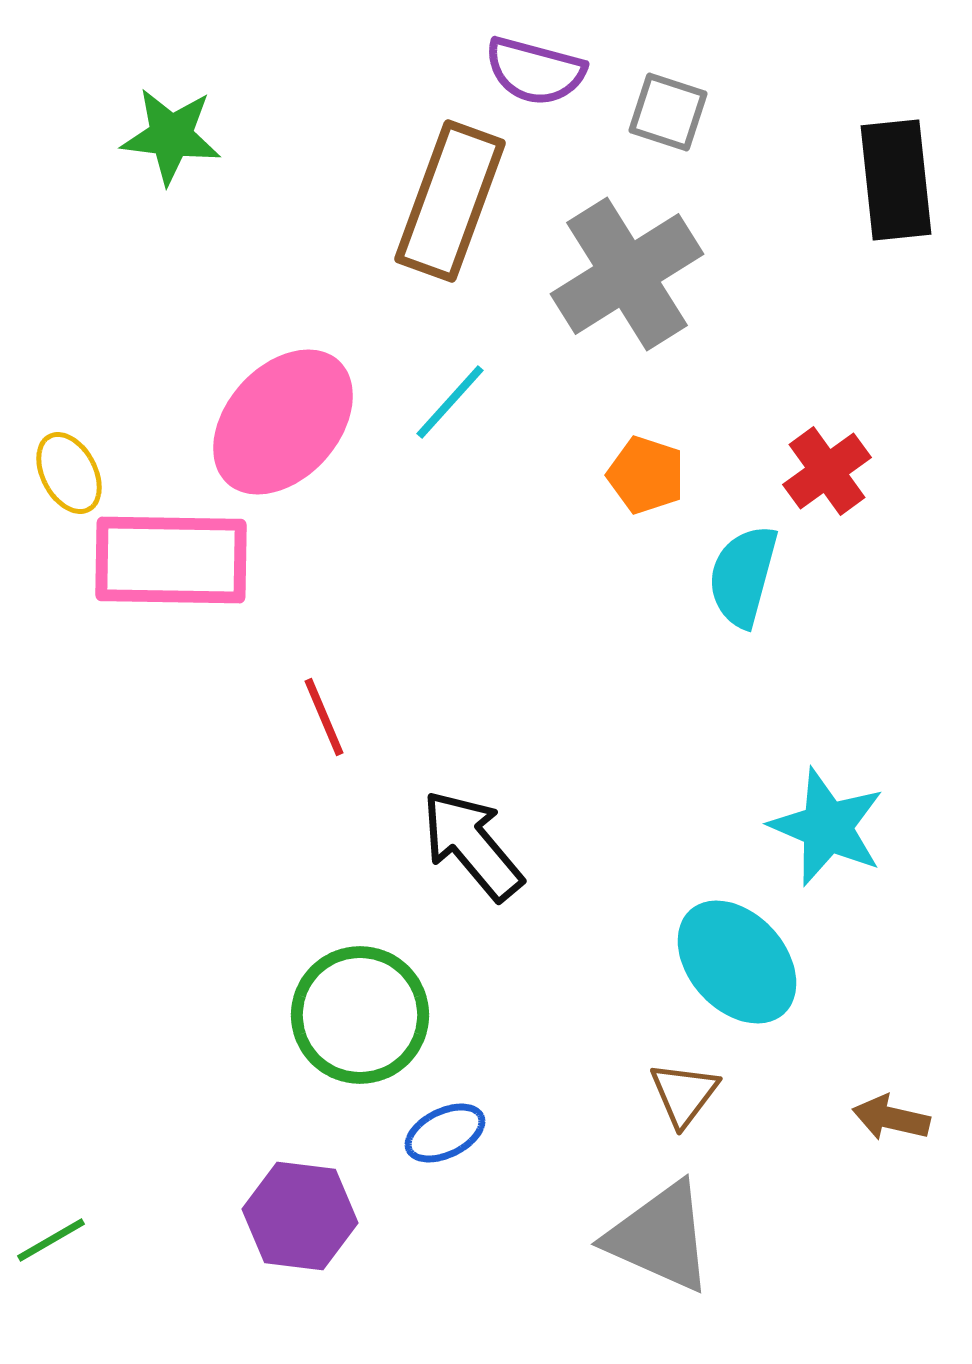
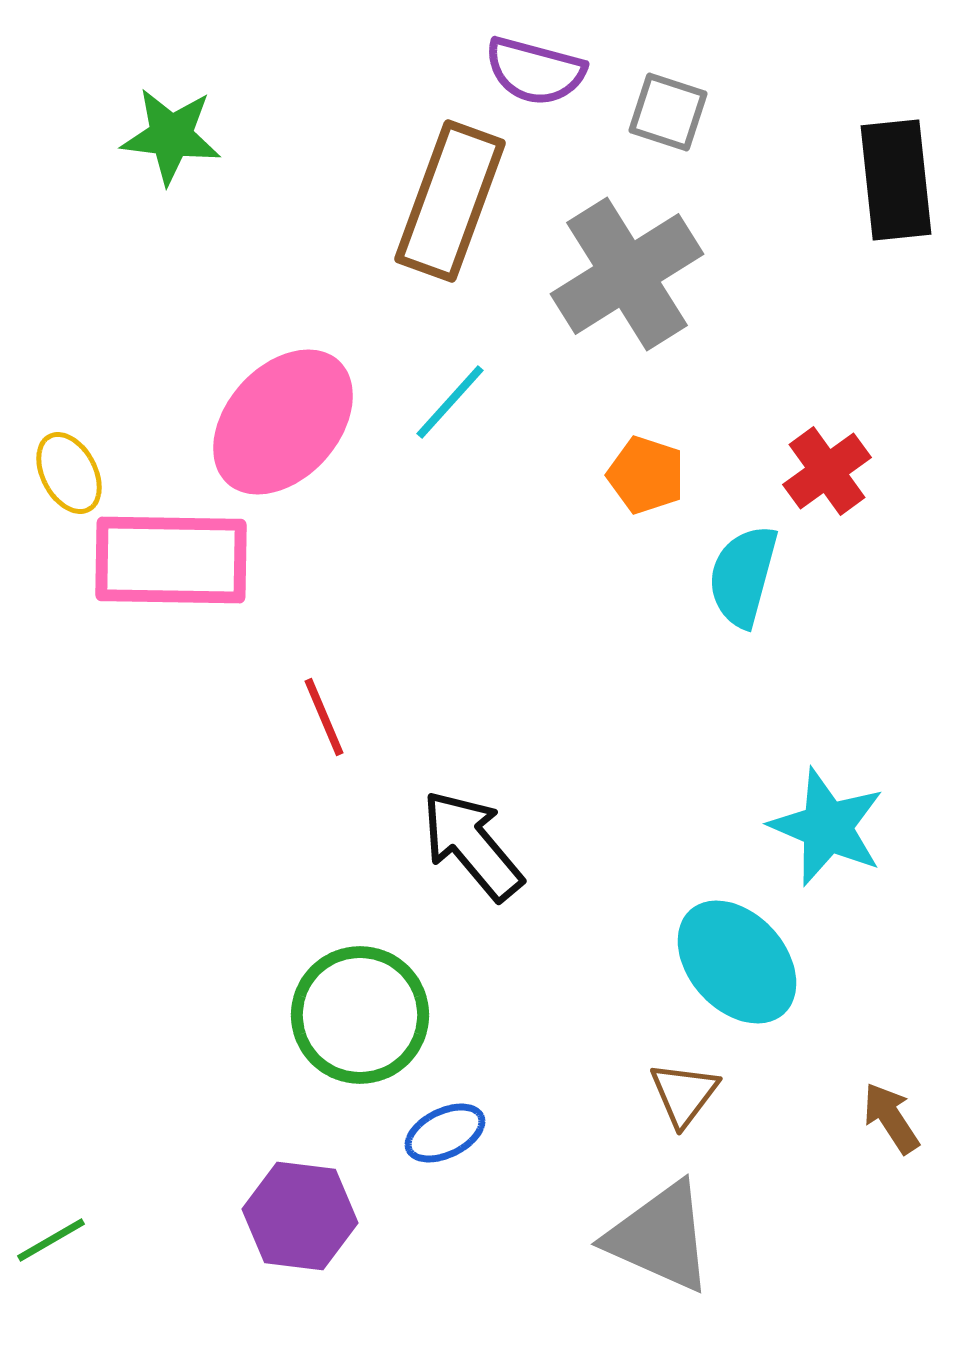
brown arrow: rotated 44 degrees clockwise
